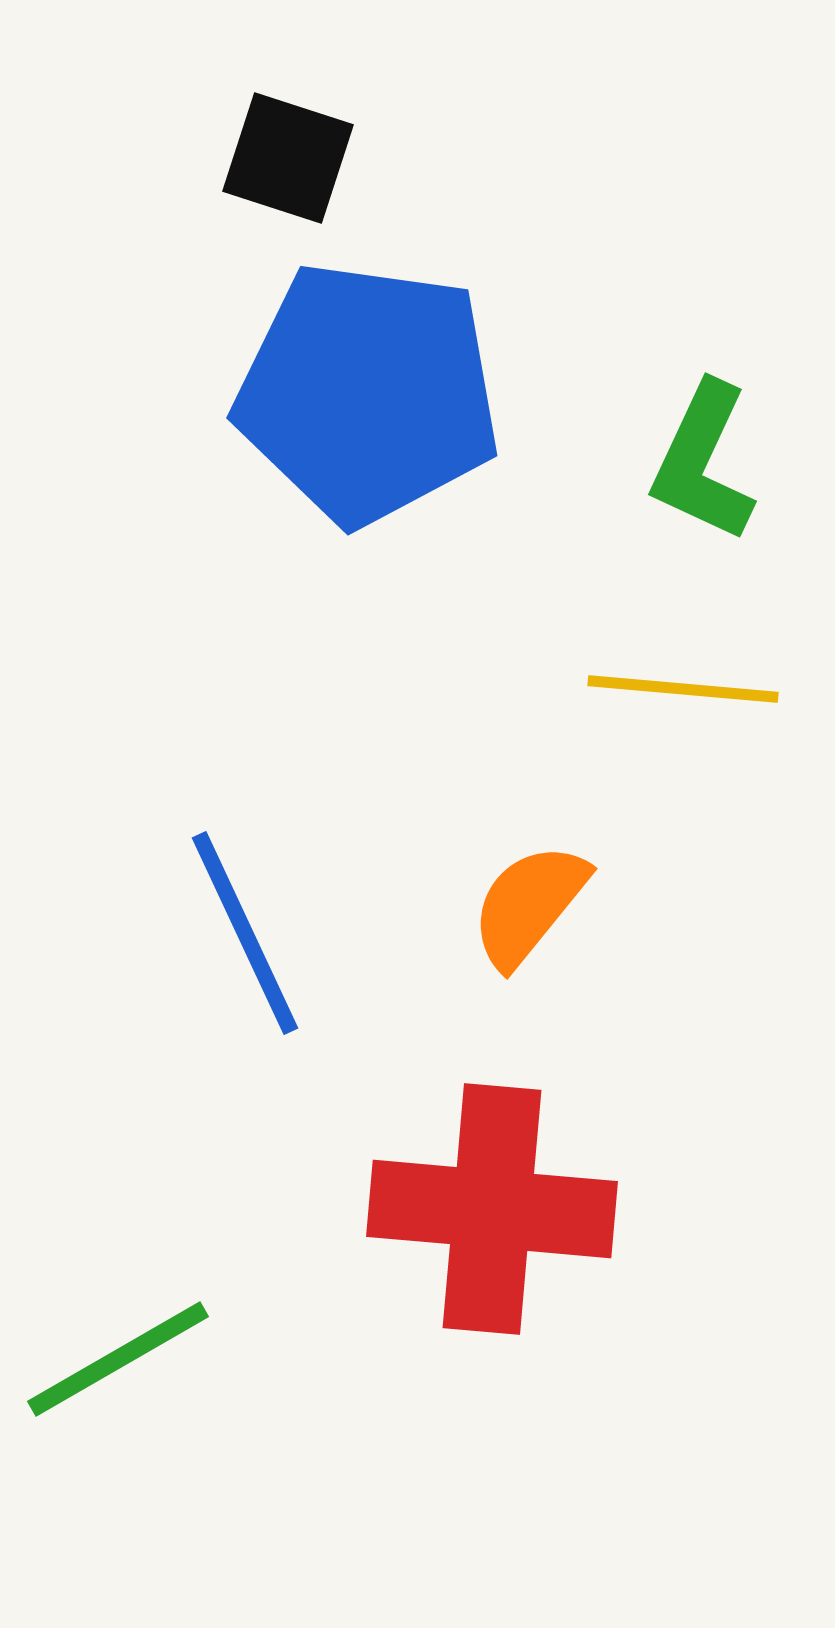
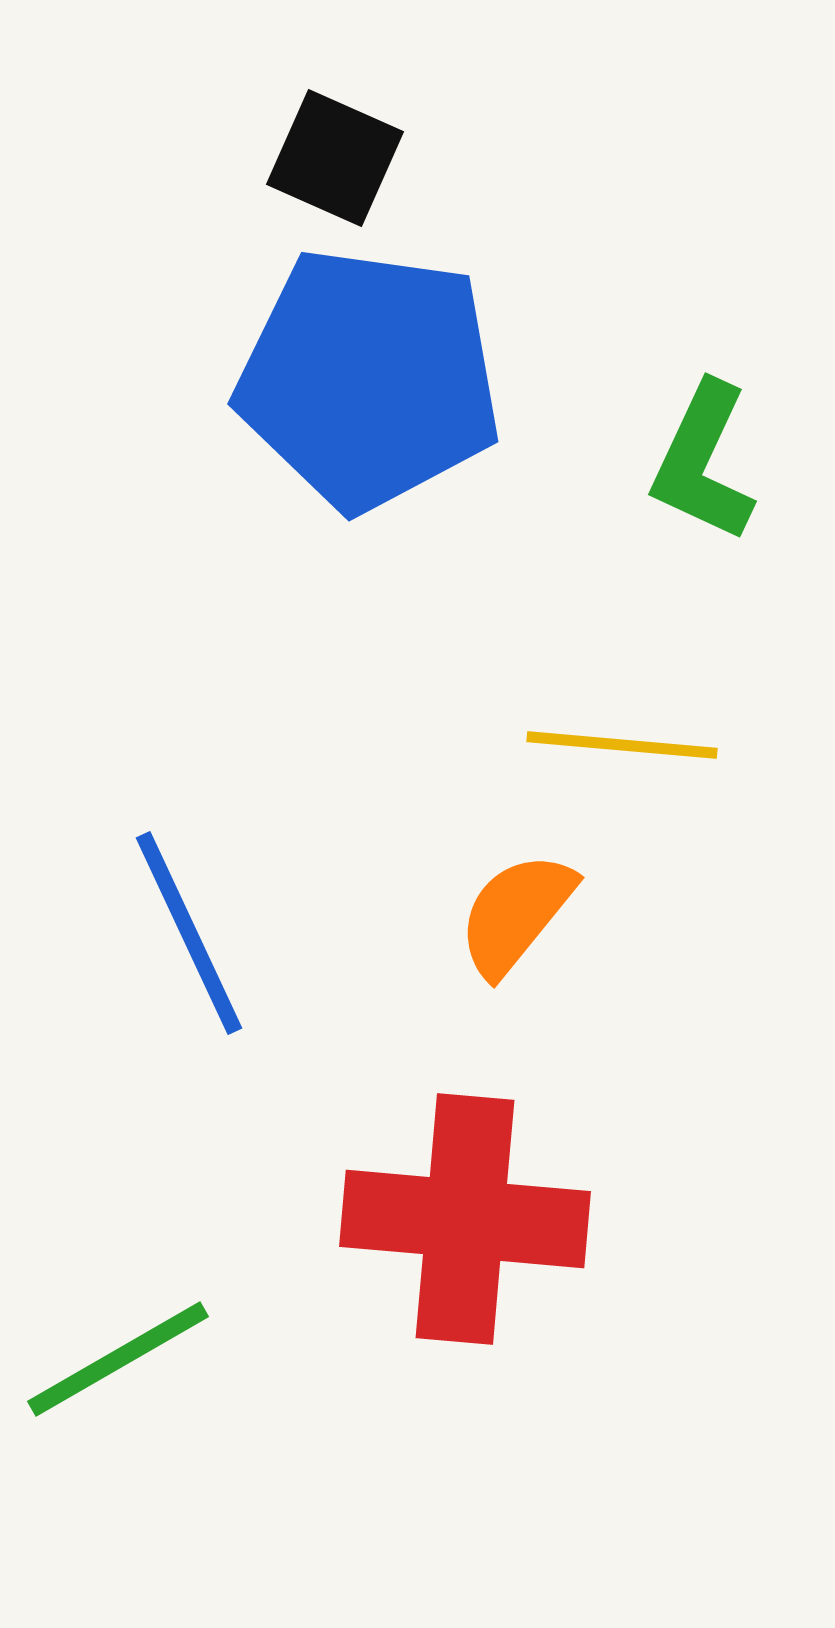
black square: moved 47 px right; rotated 6 degrees clockwise
blue pentagon: moved 1 px right, 14 px up
yellow line: moved 61 px left, 56 px down
orange semicircle: moved 13 px left, 9 px down
blue line: moved 56 px left
red cross: moved 27 px left, 10 px down
